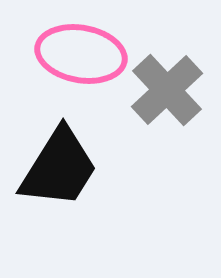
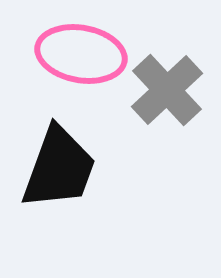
black trapezoid: rotated 12 degrees counterclockwise
